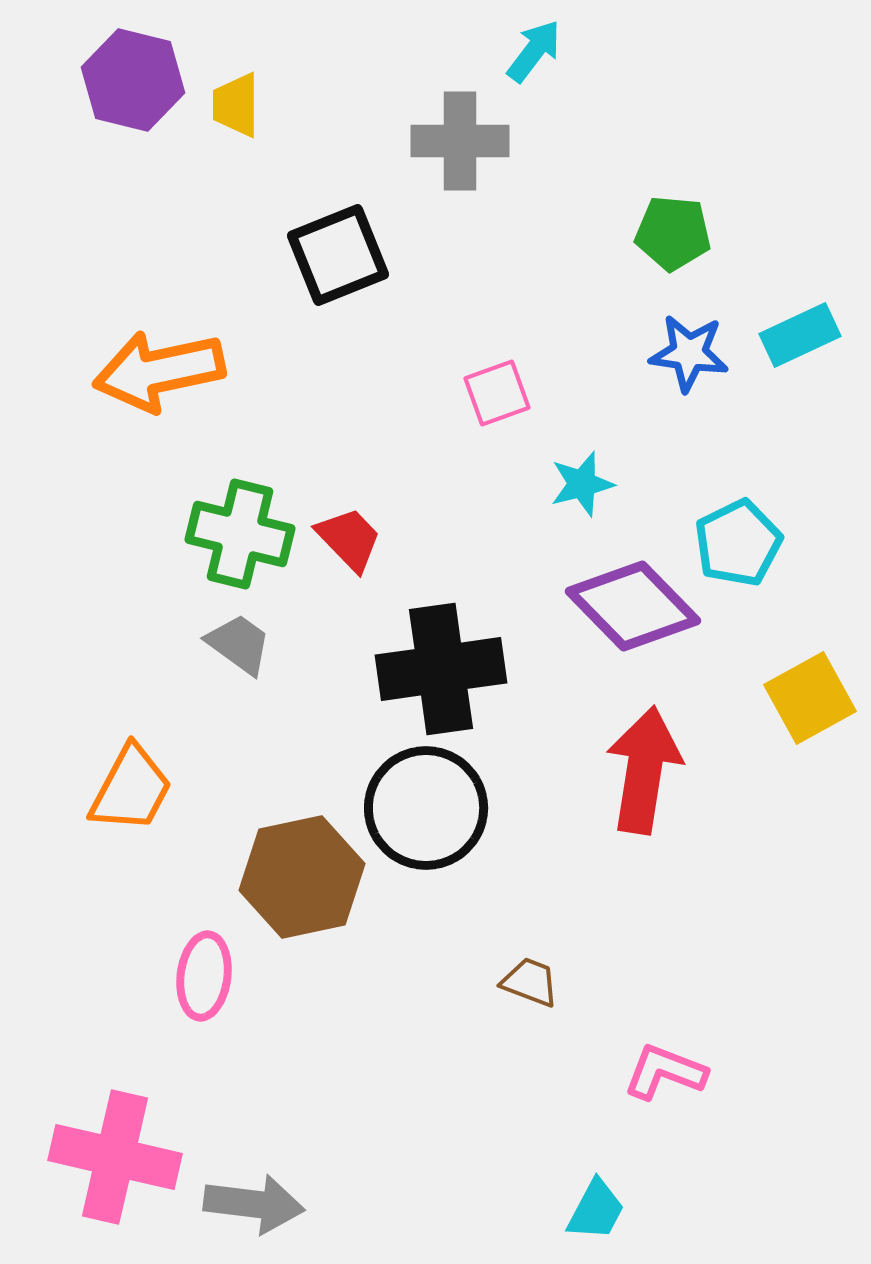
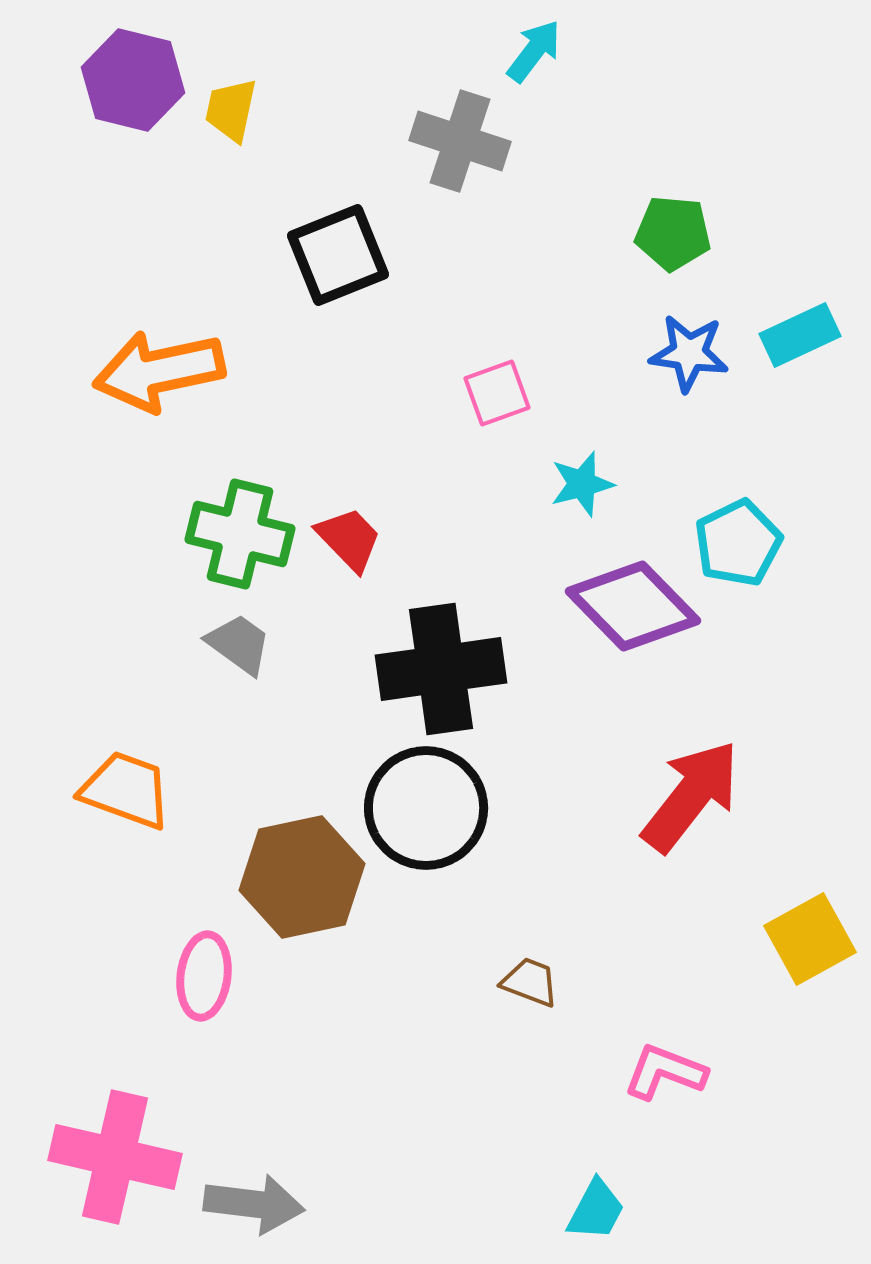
yellow trapezoid: moved 5 px left, 5 px down; rotated 12 degrees clockwise
gray cross: rotated 18 degrees clockwise
yellow square: moved 241 px down
red arrow: moved 47 px right, 26 px down; rotated 29 degrees clockwise
orange trapezoid: moved 5 px left, 1 px down; rotated 98 degrees counterclockwise
